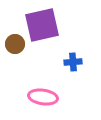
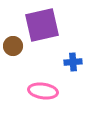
brown circle: moved 2 px left, 2 px down
pink ellipse: moved 6 px up
